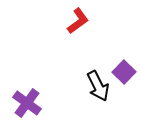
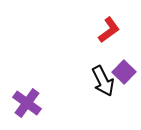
red L-shape: moved 31 px right, 9 px down
black arrow: moved 5 px right, 5 px up
